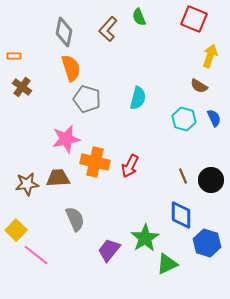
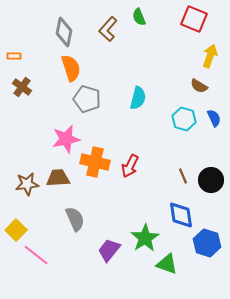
blue diamond: rotated 8 degrees counterclockwise
green triangle: rotated 45 degrees clockwise
